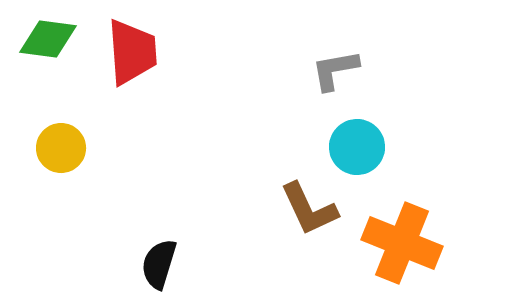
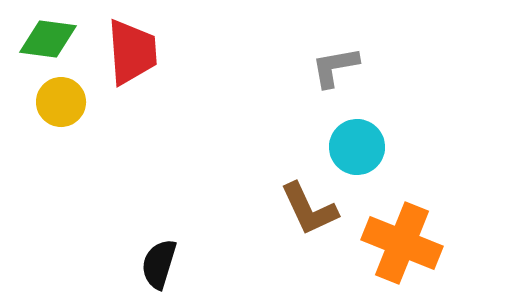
gray L-shape: moved 3 px up
yellow circle: moved 46 px up
